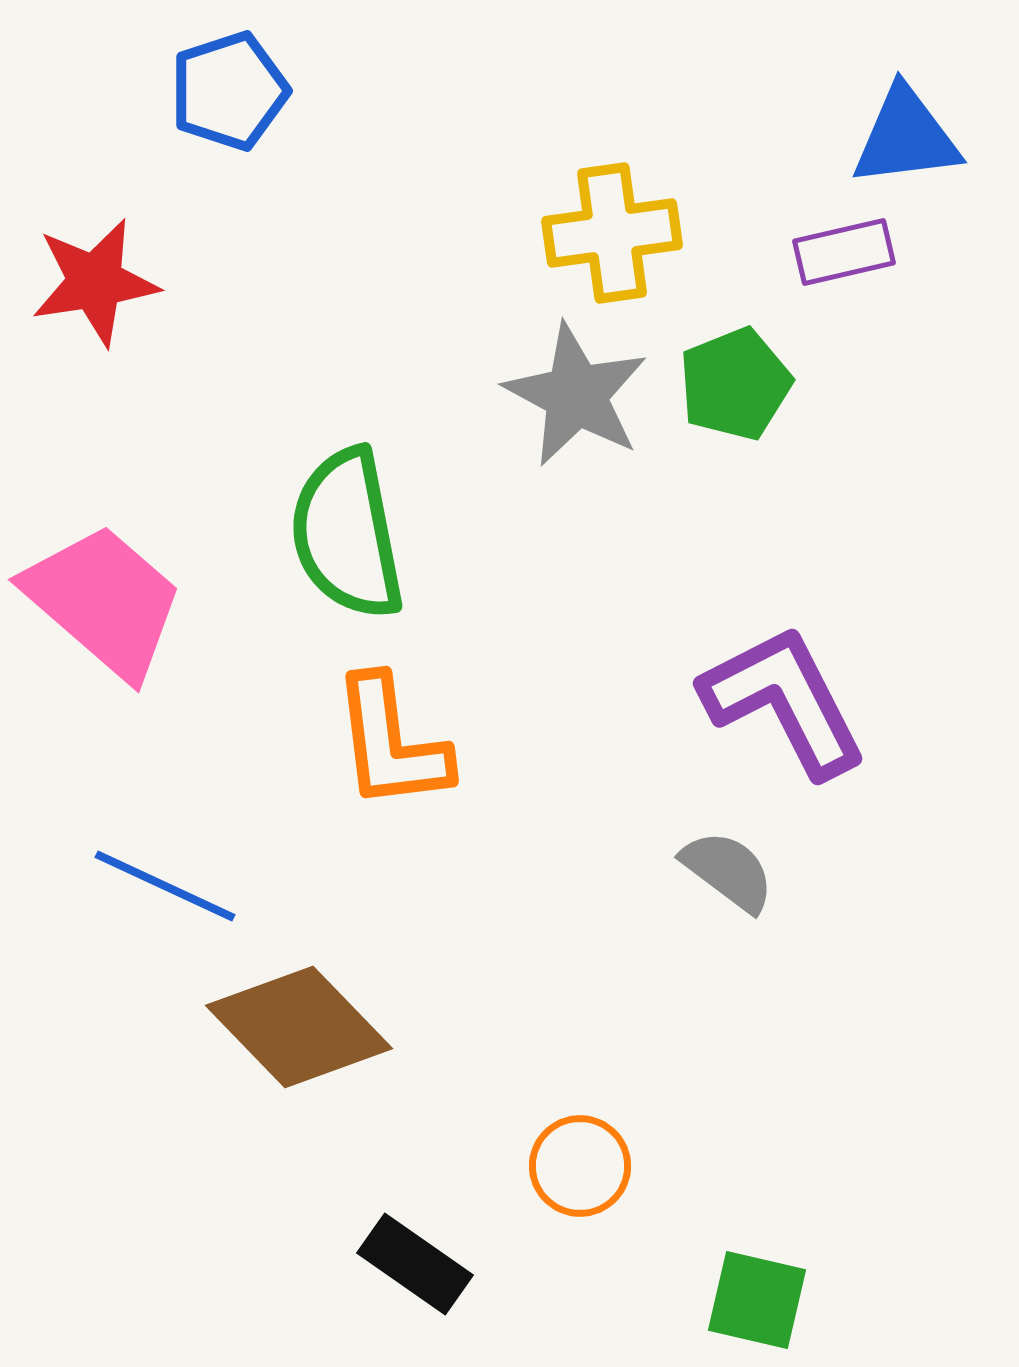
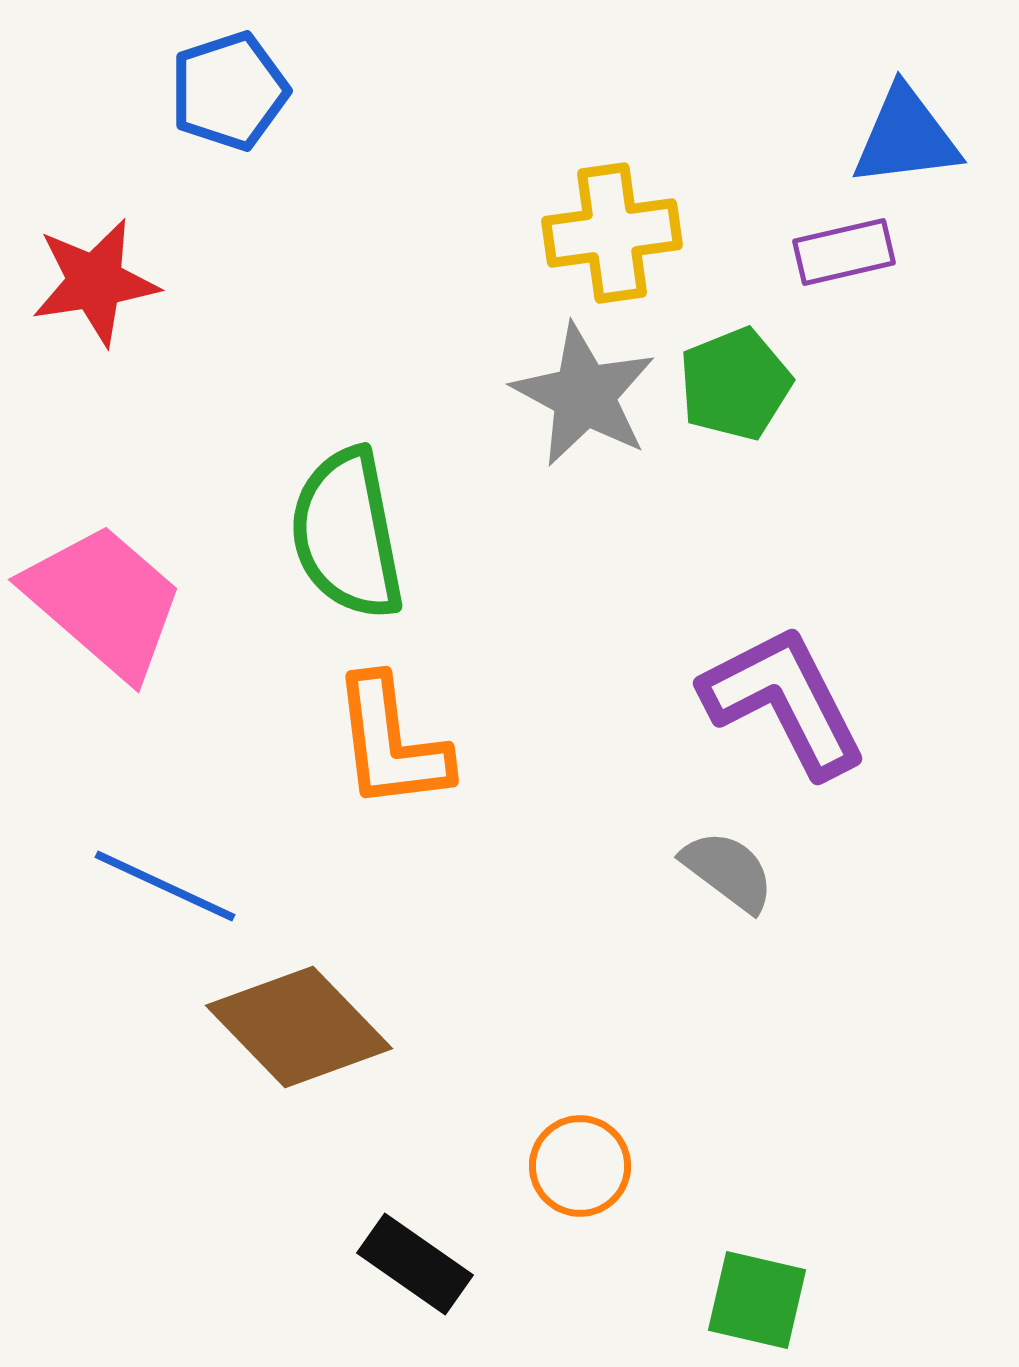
gray star: moved 8 px right
